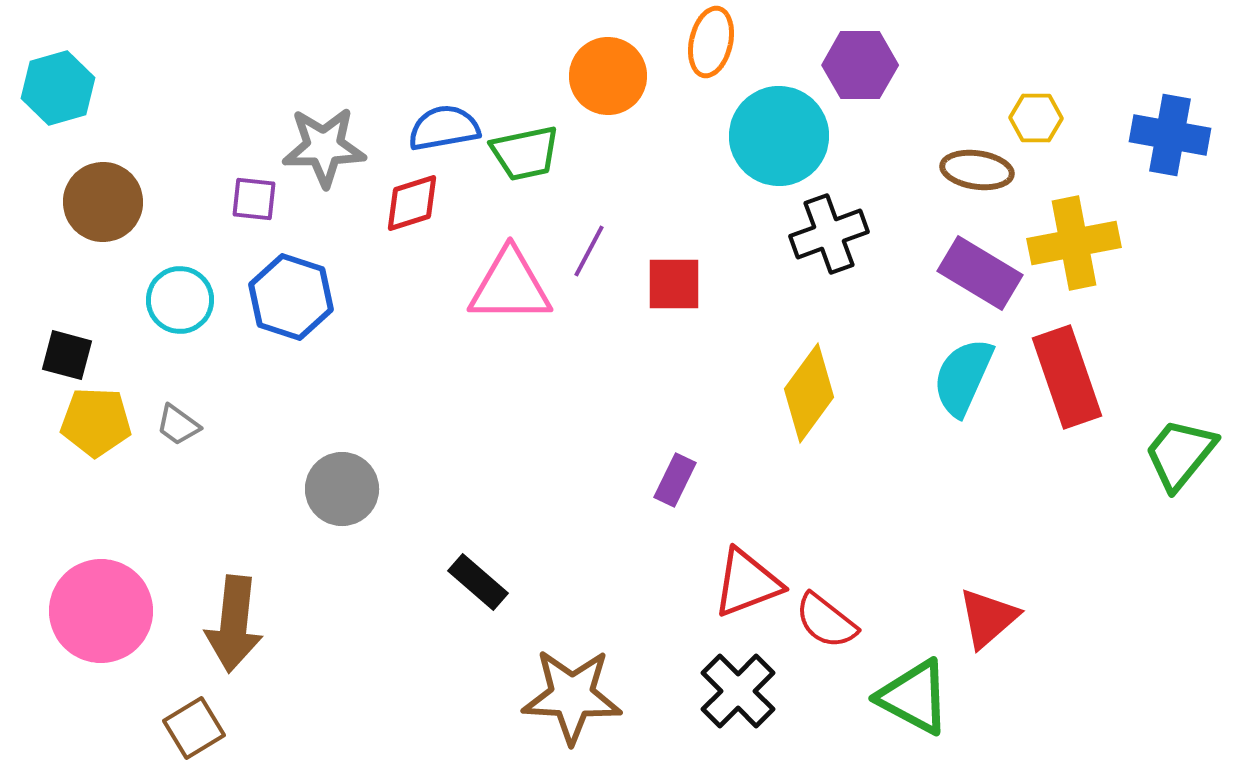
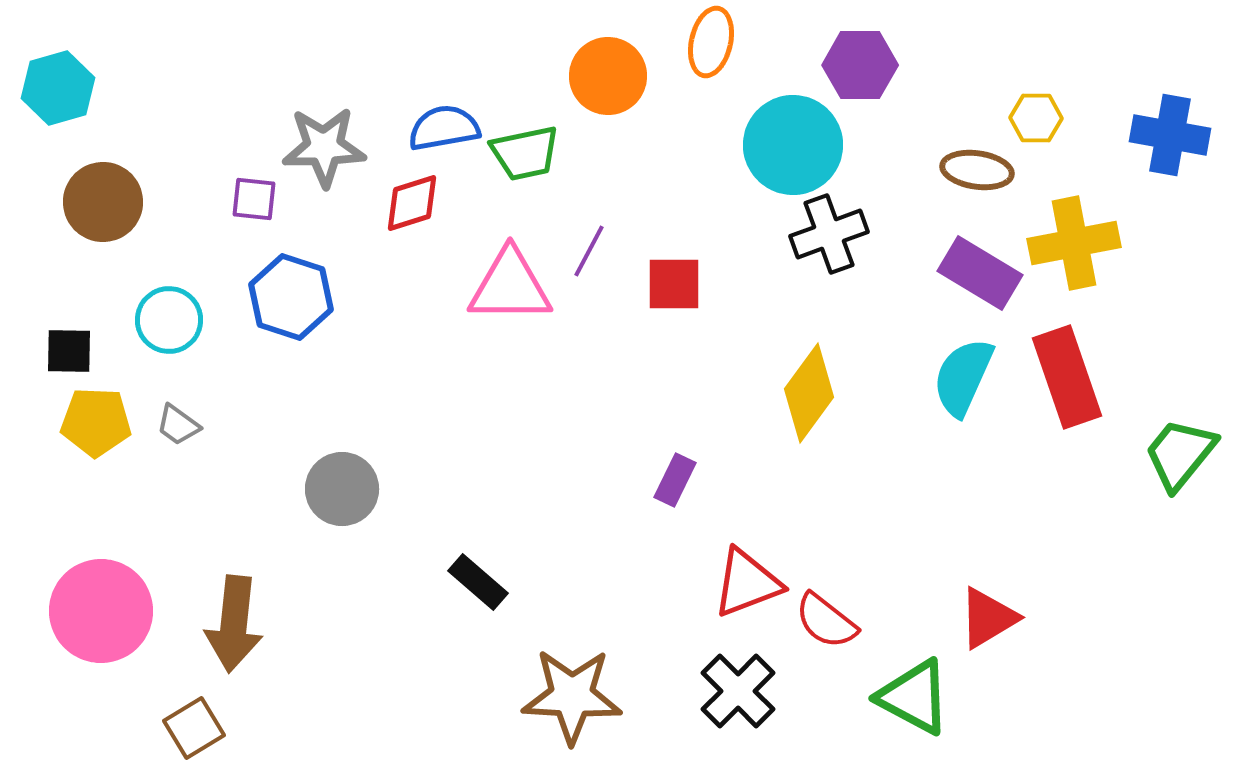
cyan circle at (779, 136): moved 14 px right, 9 px down
cyan circle at (180, 300): moved 11 px left, 20 px down
black square at (67, 355): moved 2 px right, 4 px up; rotated 14 degrees counterclockwise
red triangle at (988, 618): rotated 10 degrees clockwise
